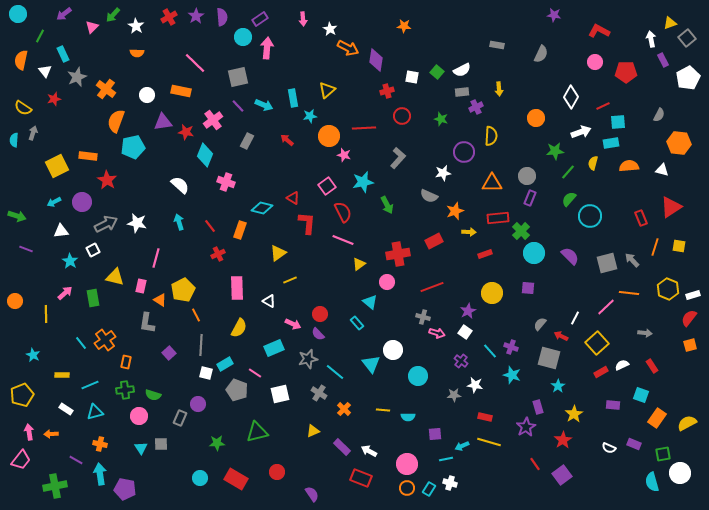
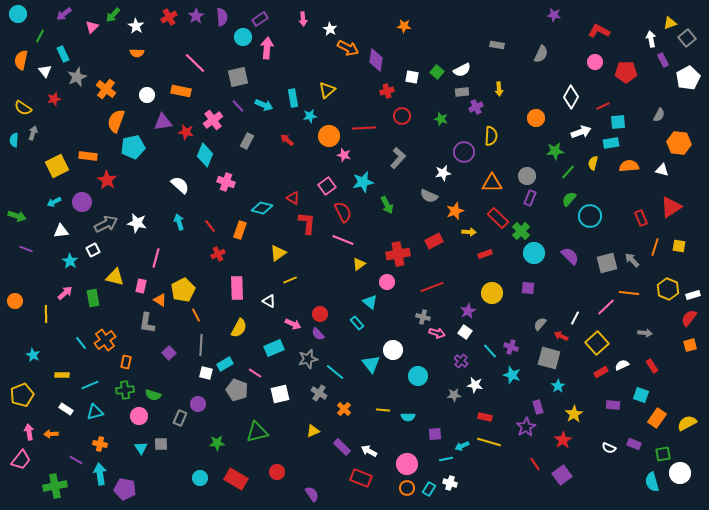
red rectangle at (498, 218): rotated 50 degrees clockwise
